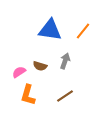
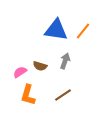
blue triangle: moved 6 px right
pink semicircle: moved 1 px right
brown line: moved 2 px left, 1 px up
